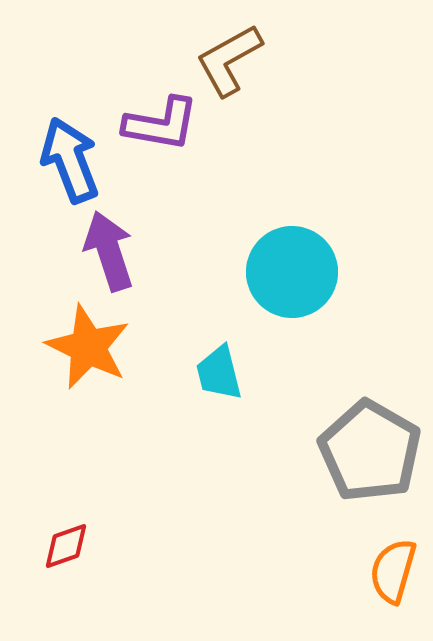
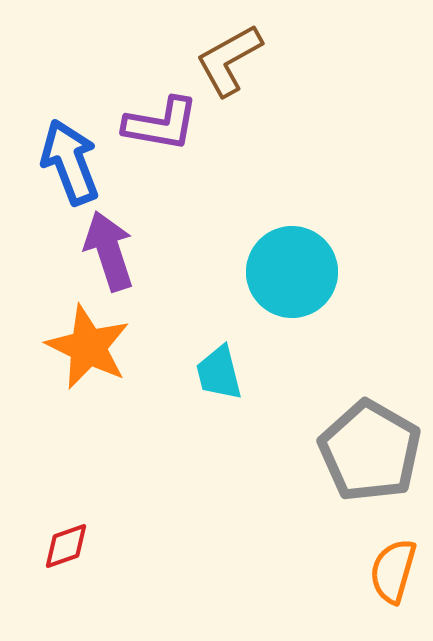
blue arrow: moved 2 px down
